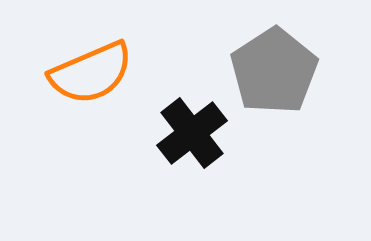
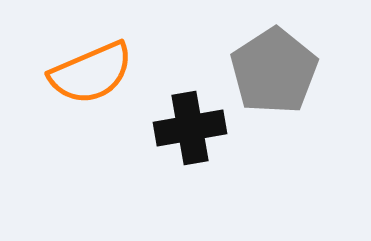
black cross: moved 2 px left, 5 px up; rotated 28 degrees clockwise
